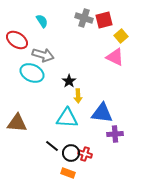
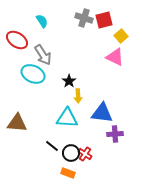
gray arrow: rotated 40 degrees clockwise
cyan ellipse: moved 1 px right, 1 px down
red cross: rotated 16 degrees clockwise
